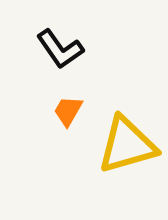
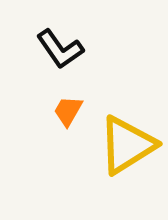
yellow triangle: rotated 16 degrees counterclockwise
